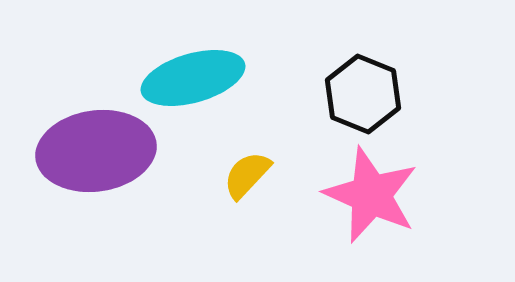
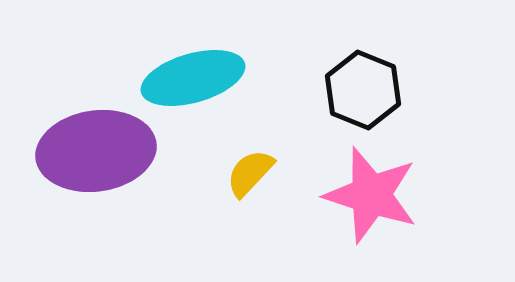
black hexagon: moved 4 px up
yellow semicircle: moved 3 px right, 2 px up
pink star: rotated 6 degrees counterclockwise
